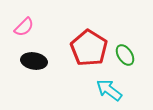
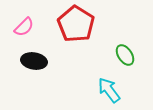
red pentagon: moved 13 px left, 24 px up
cyan arrow: rotated 16 degrees clockwise
